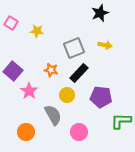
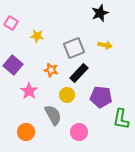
yellow star: moved 5 px down
purple square: moved 6 px up
green L-shape: moved 2 px up; rotated 80 degrees counterclockwise
